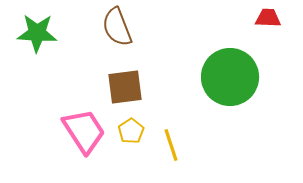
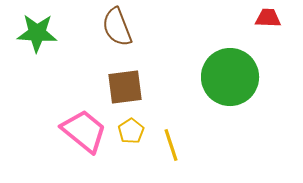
pink trapezoid: rotated 18 degrees counterclockwise
